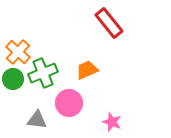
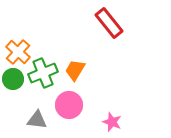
orange trapezoid: moved 12 px left; rotated 35 degrees counterclockwise
pink circle: moved 2 px down
